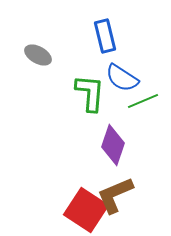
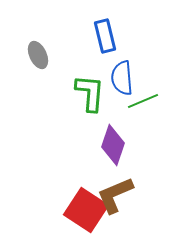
gray ellipse: rotated 36 degrees clockwise
blue semicircle: rotated 52 degrees clockwise
